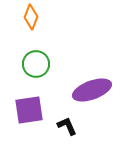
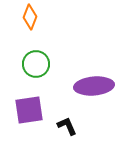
orange diamond: moved 1 px left
purple ellipse: moved 2 px right, 4 px up; rotated 15 degrees clockwise
